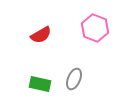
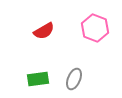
red semicircle: moved 3 px right, 4 px up
green rectangle: moved 2 px left, 5 px up; rotated 20 degrees counterclockwise
